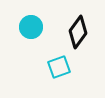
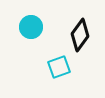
black diamond: moved 2 px right, 3 px down
